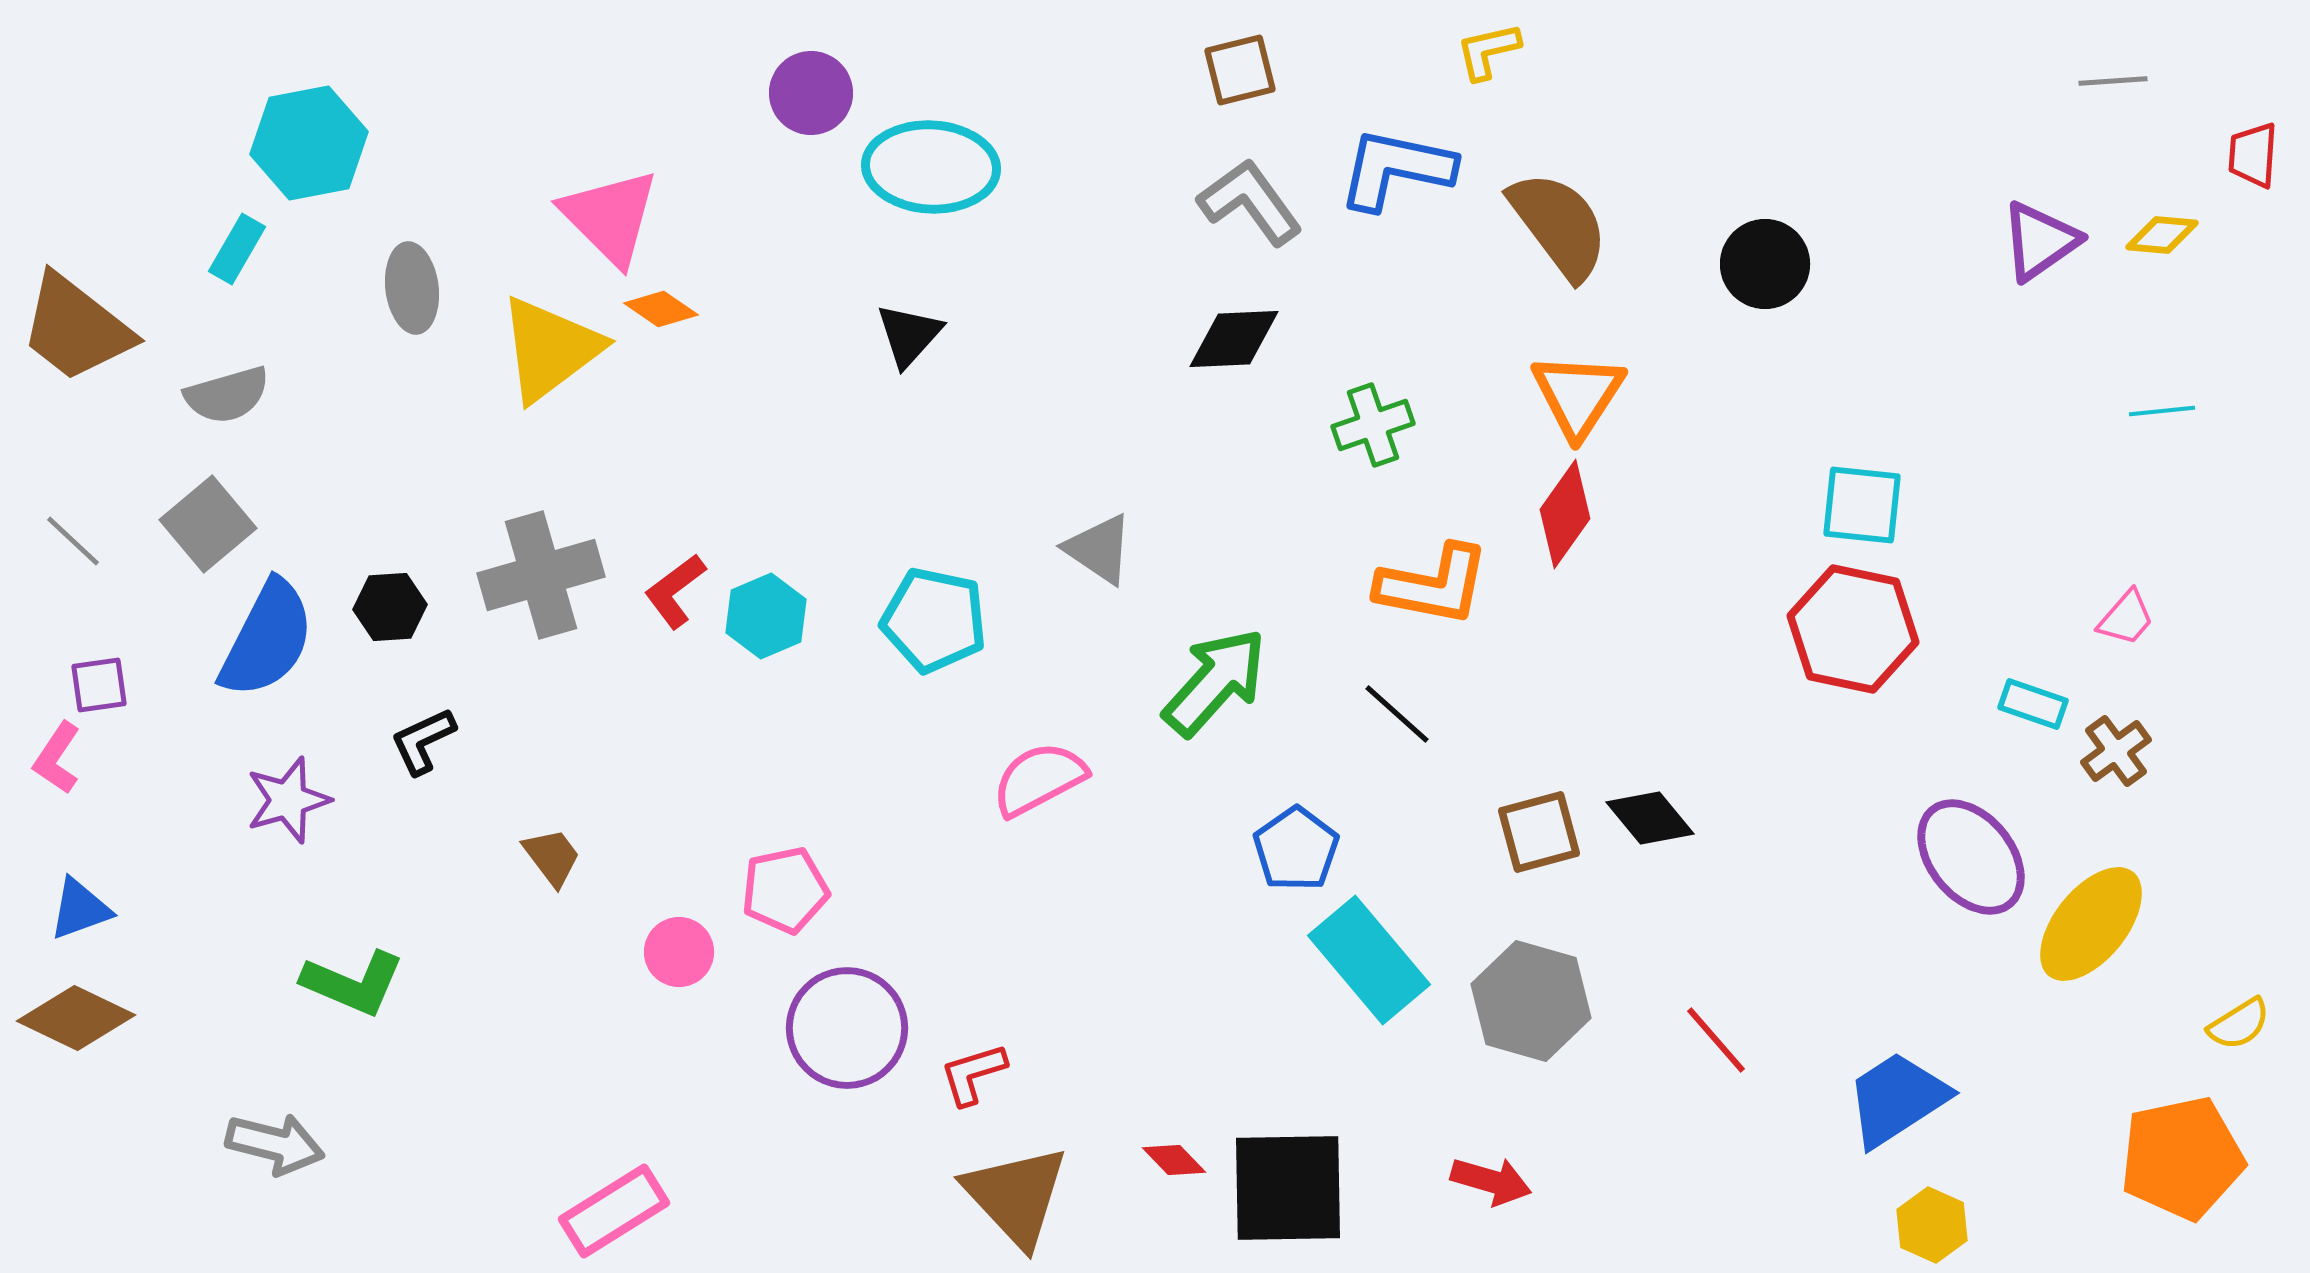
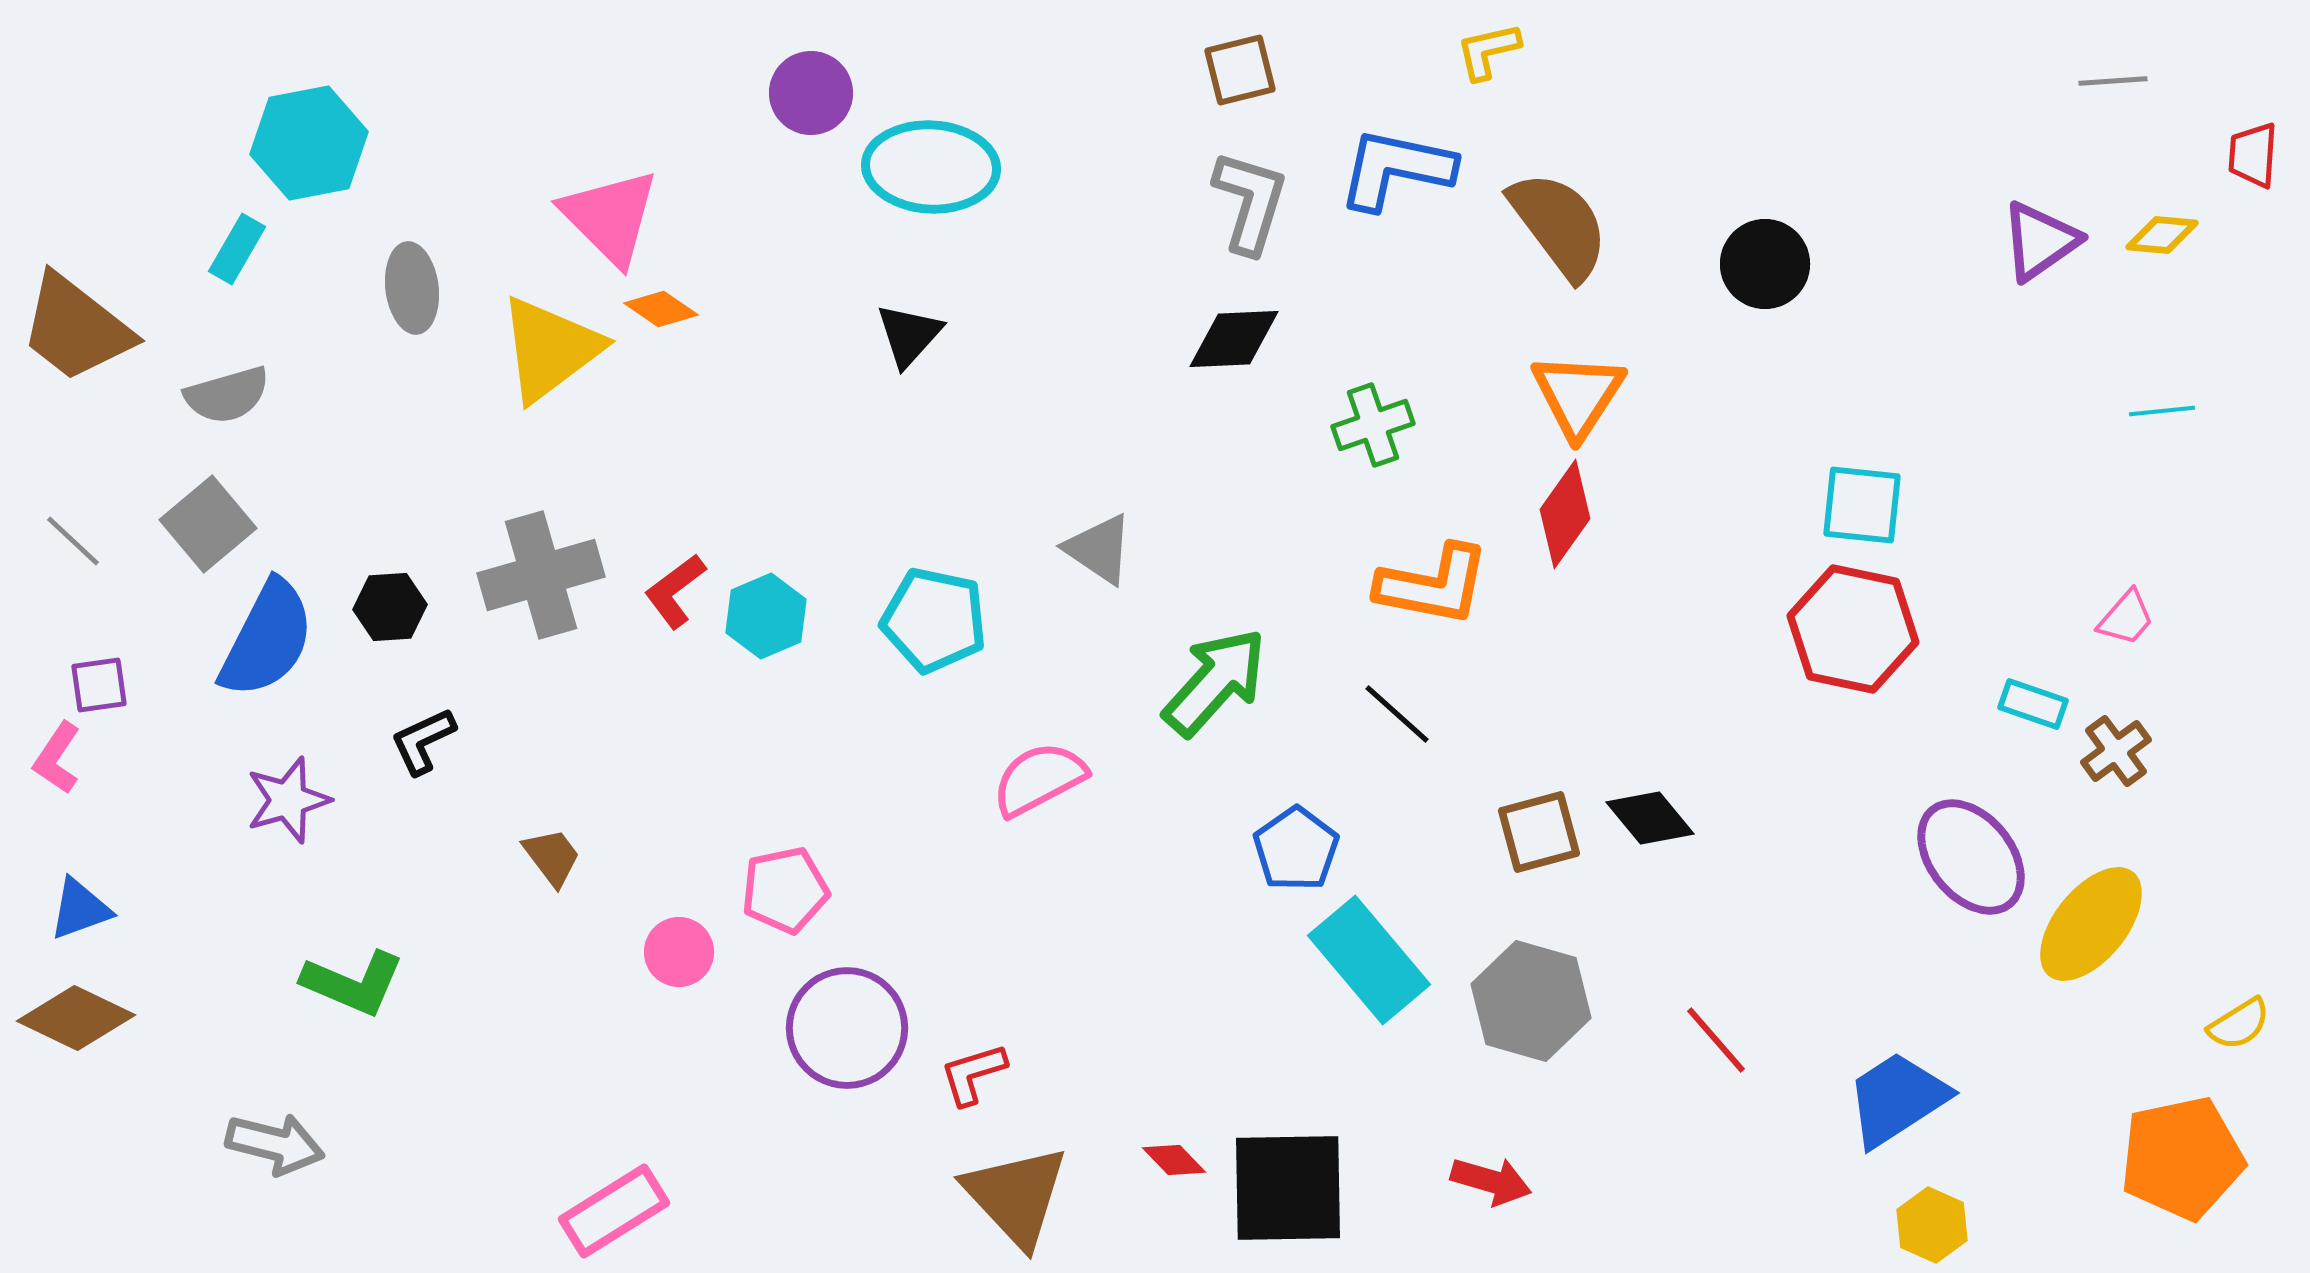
gray L-shape at (1250, 202): rotated 53 degrees clockwise
